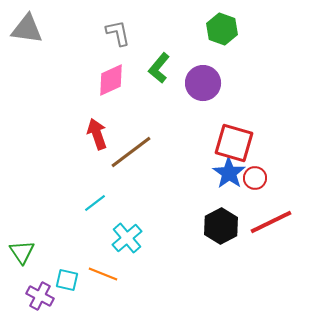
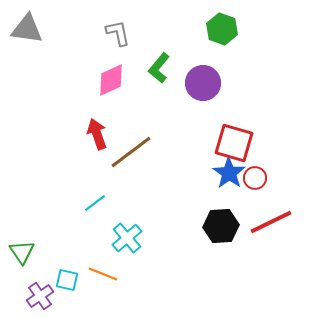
black hexagon: rotated 24 degrees clockwise
purple cross: rotated 28 degrees clockwise
